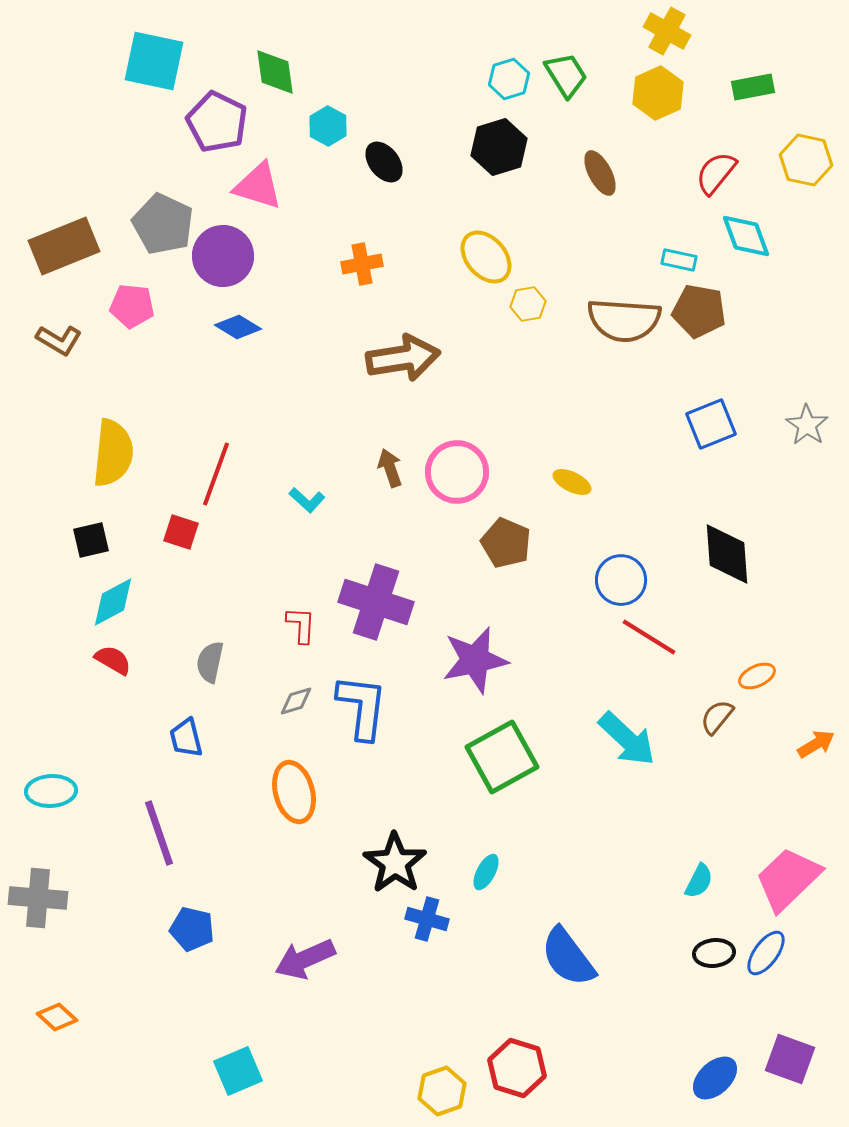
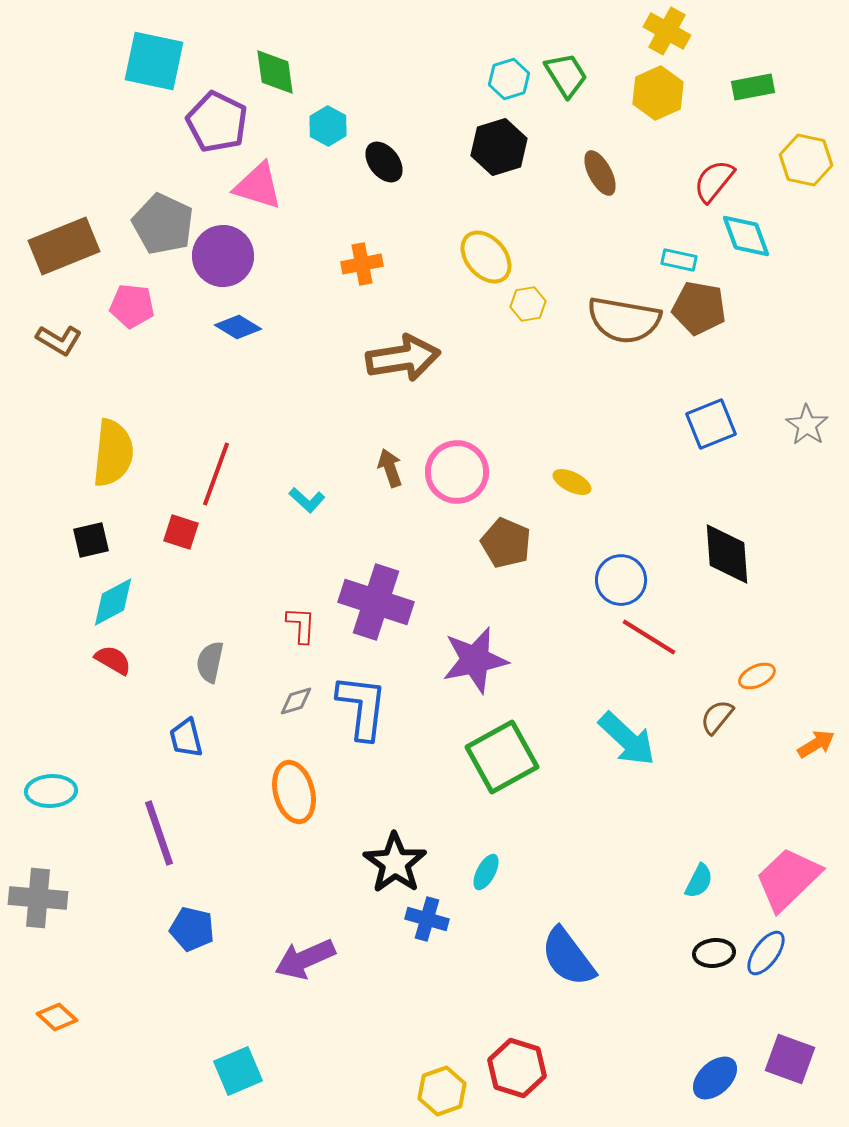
red semicircle at (716, 173): moved 2 px left, 8 px down
brown pentagon at (699, 311): moved 3 px up
brown semicircle at (624, 320): rotated 6 degrees clockwise
